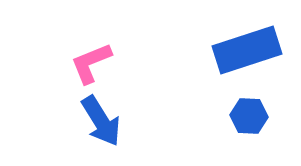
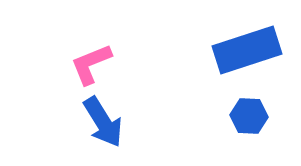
pink L-shape: moved 1 px down
blue arrow: moved 2 px right, 1 px down
